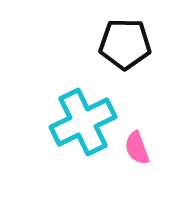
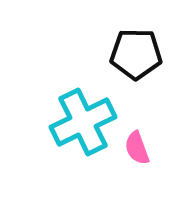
black pentagon: moved 11 px right, 10 px down
